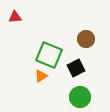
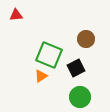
red triangle: moved 1 px right, 2 px up
